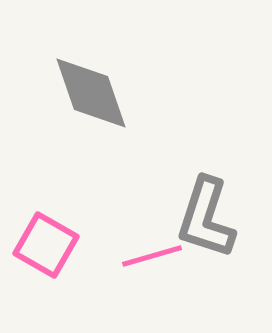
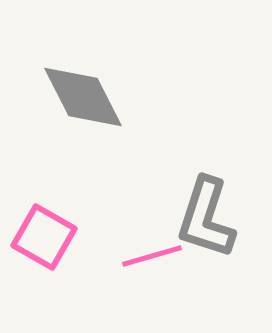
gray diamond: moved 8 px left, 4 px down; rotated 8 degrees counterclockwise
pink square: moved 2 px left, 8 px up
